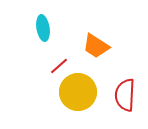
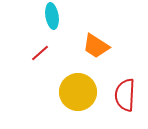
cyan ellipse: moved 9 px right, 12 px up
red line: moved 19 px left, 13 px up
